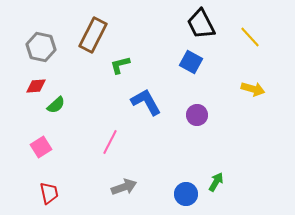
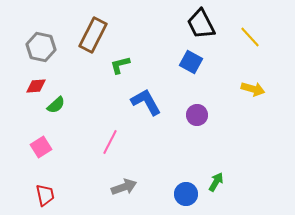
red trapezoid: moved 4 px left, 2 px down
